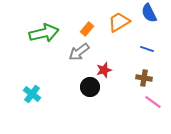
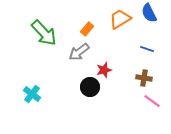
orange trapezoid: moved 1 px right, 3 px up
green arrow: rotated 60 degrees clockwise
pink line: moved 1 px left, 1 px up
